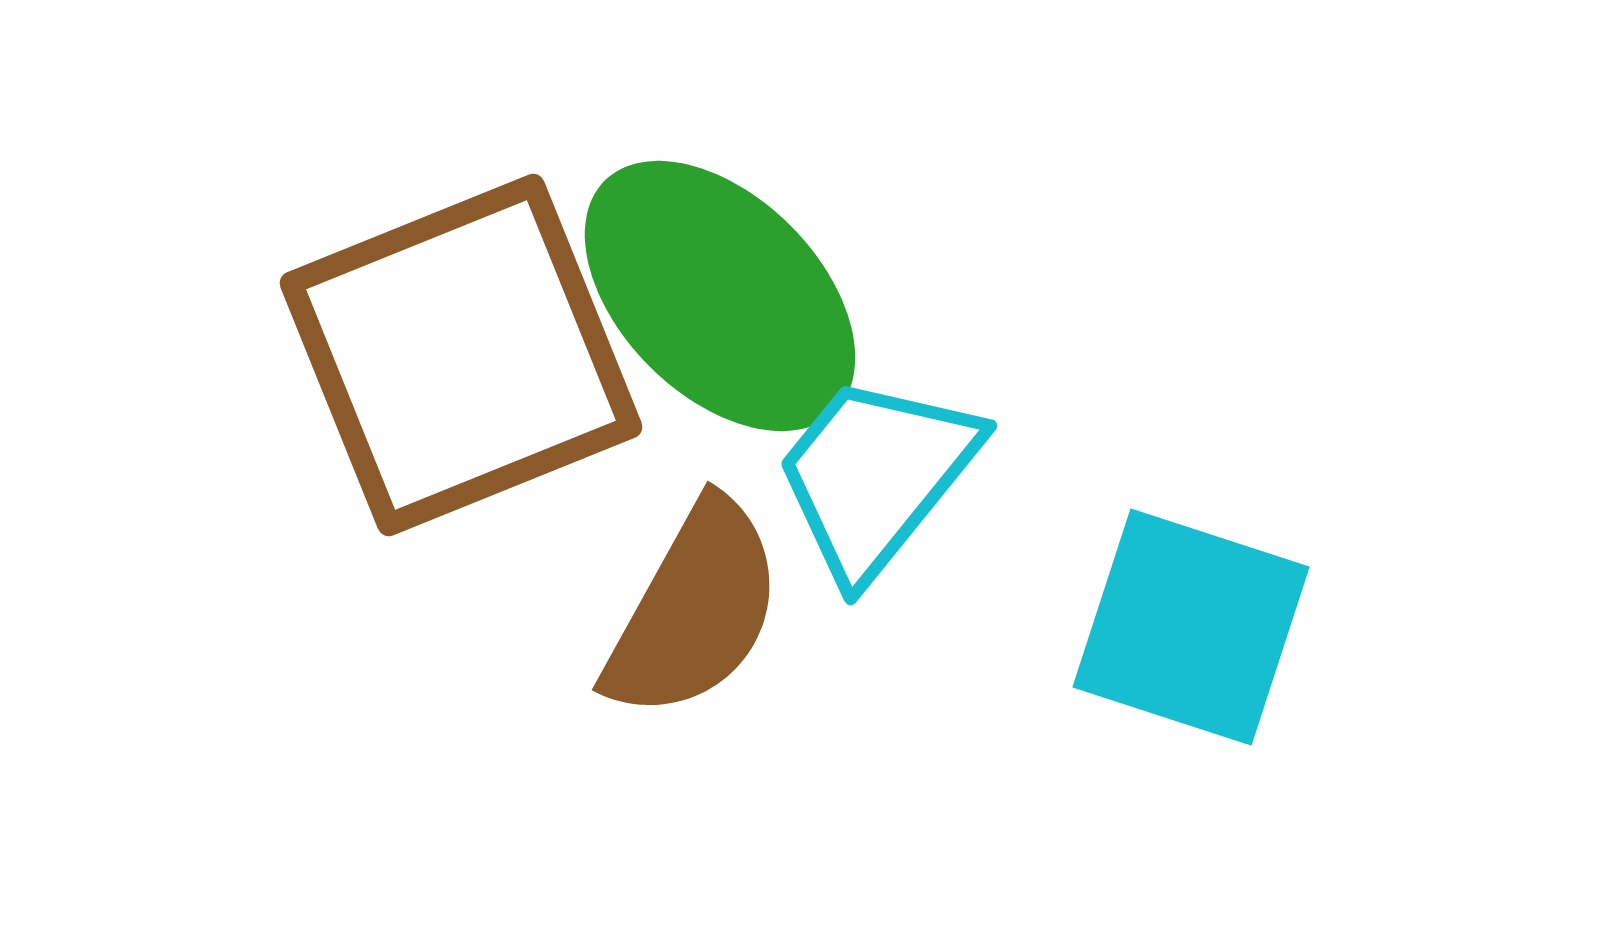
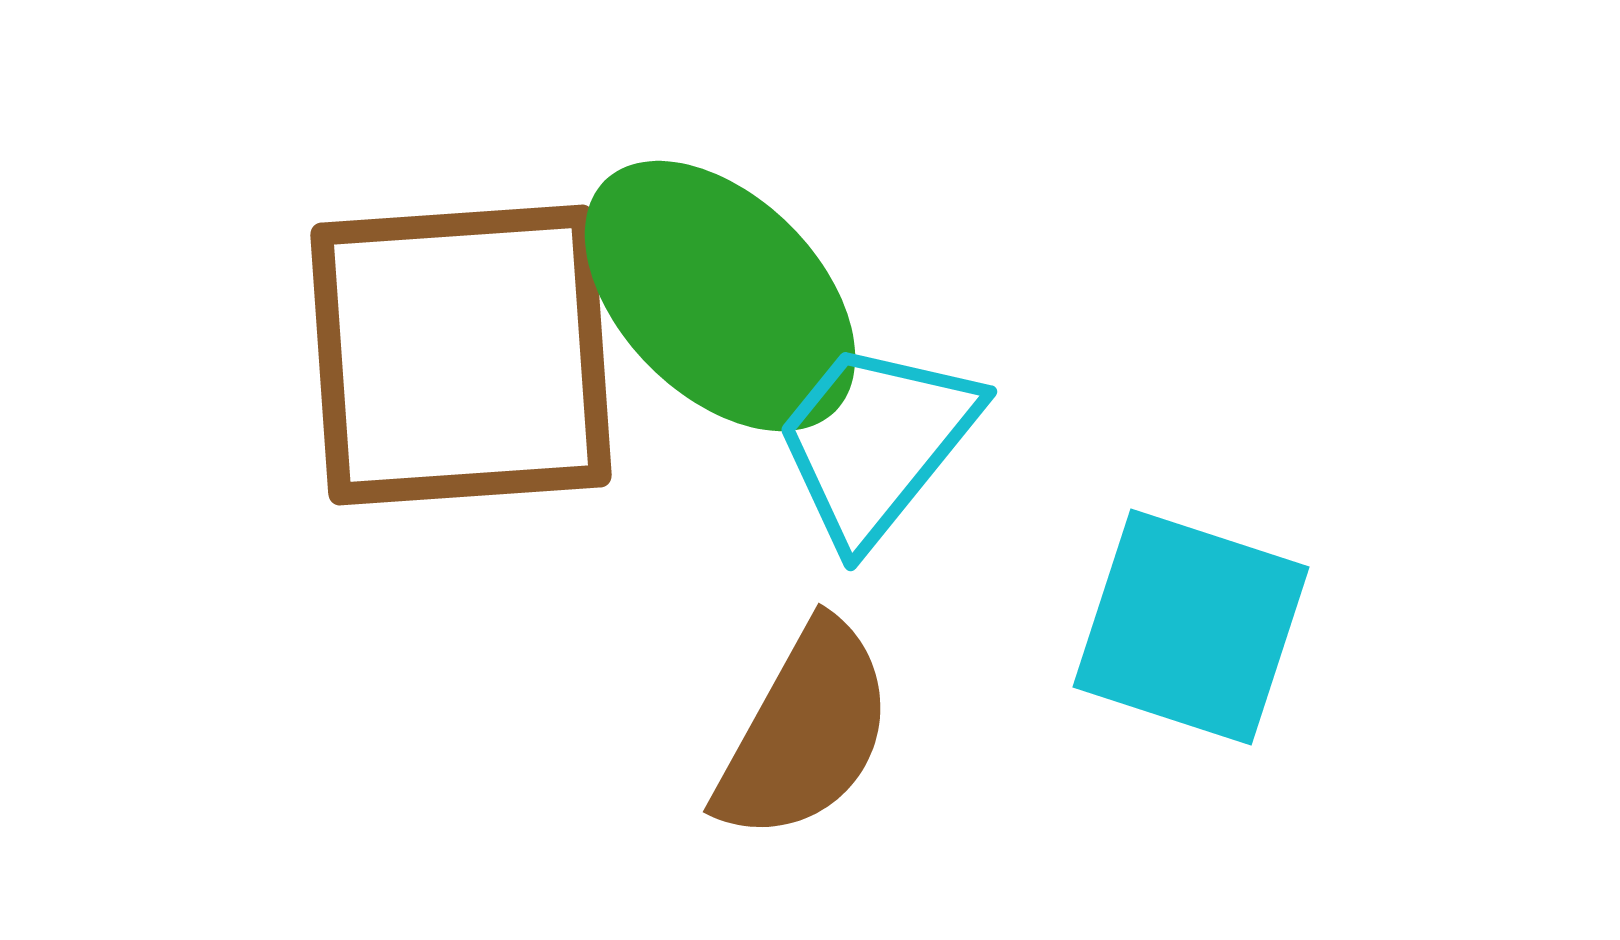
brown square: rotated 18 degrees clockwise
cyan trapezoid: moved 34 px up
brown semicircle: moved 111 px right, 122 px down
